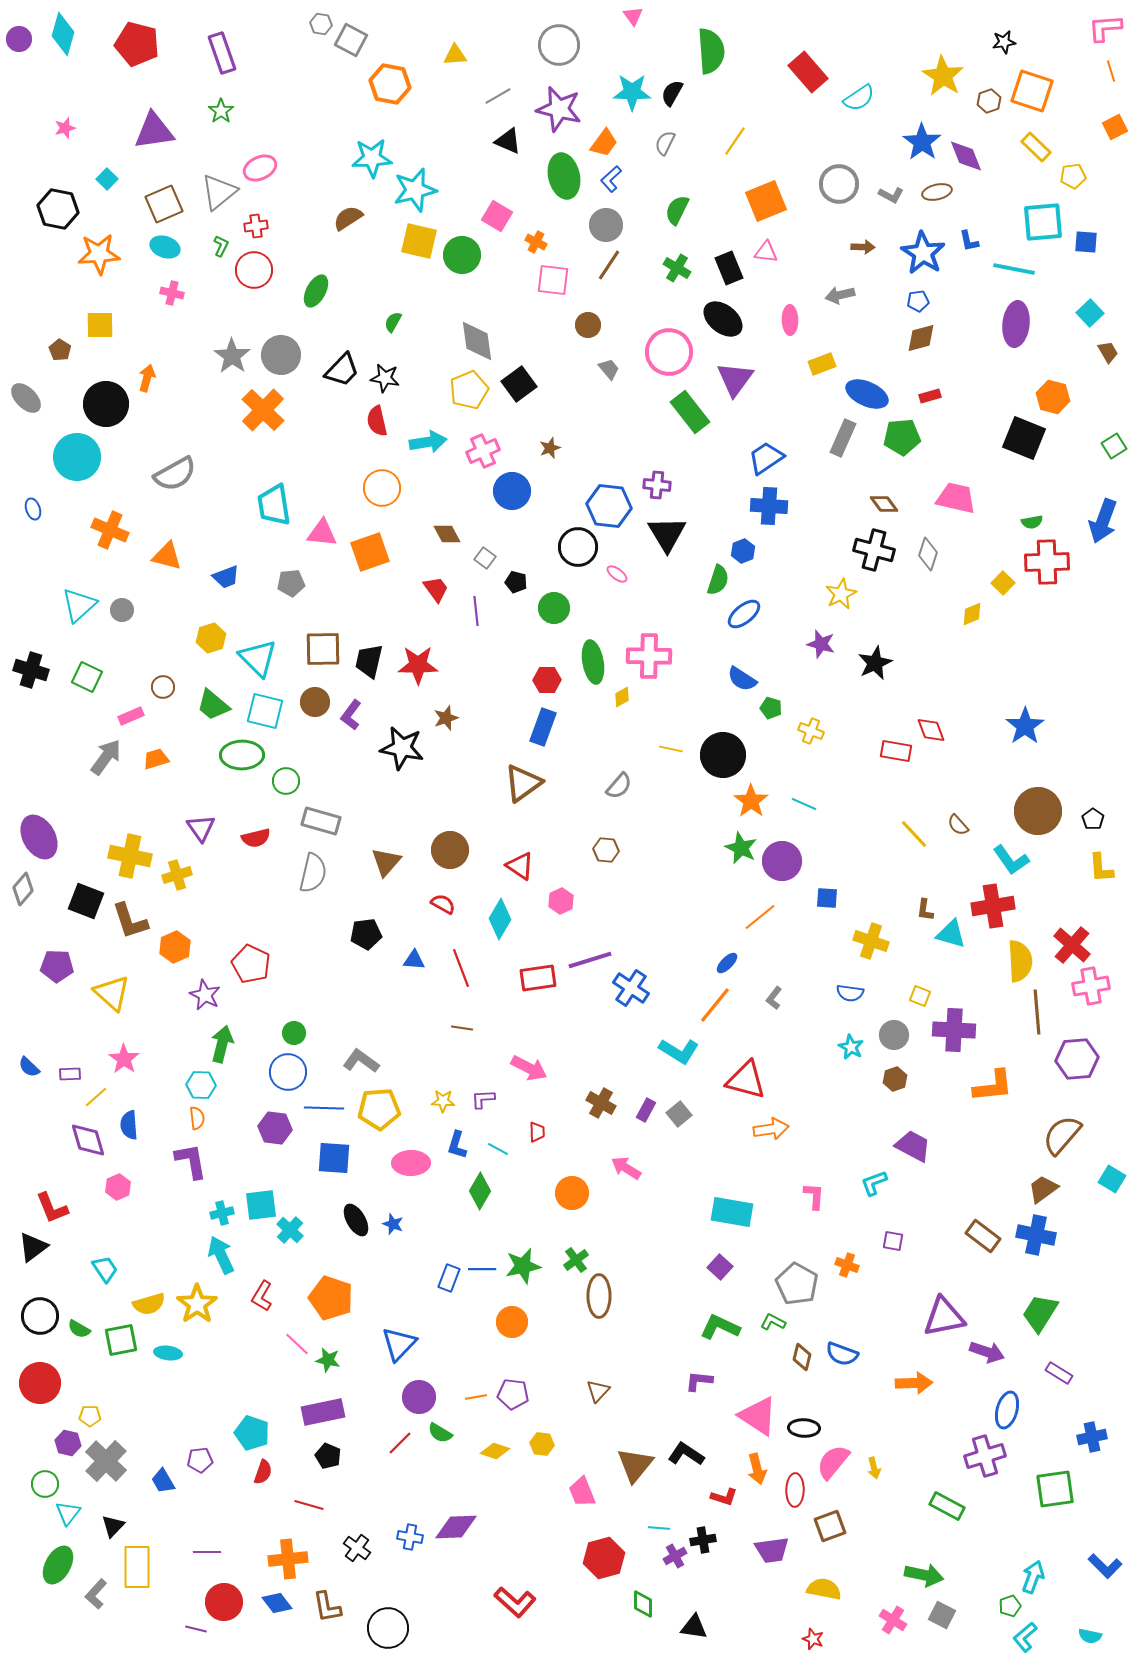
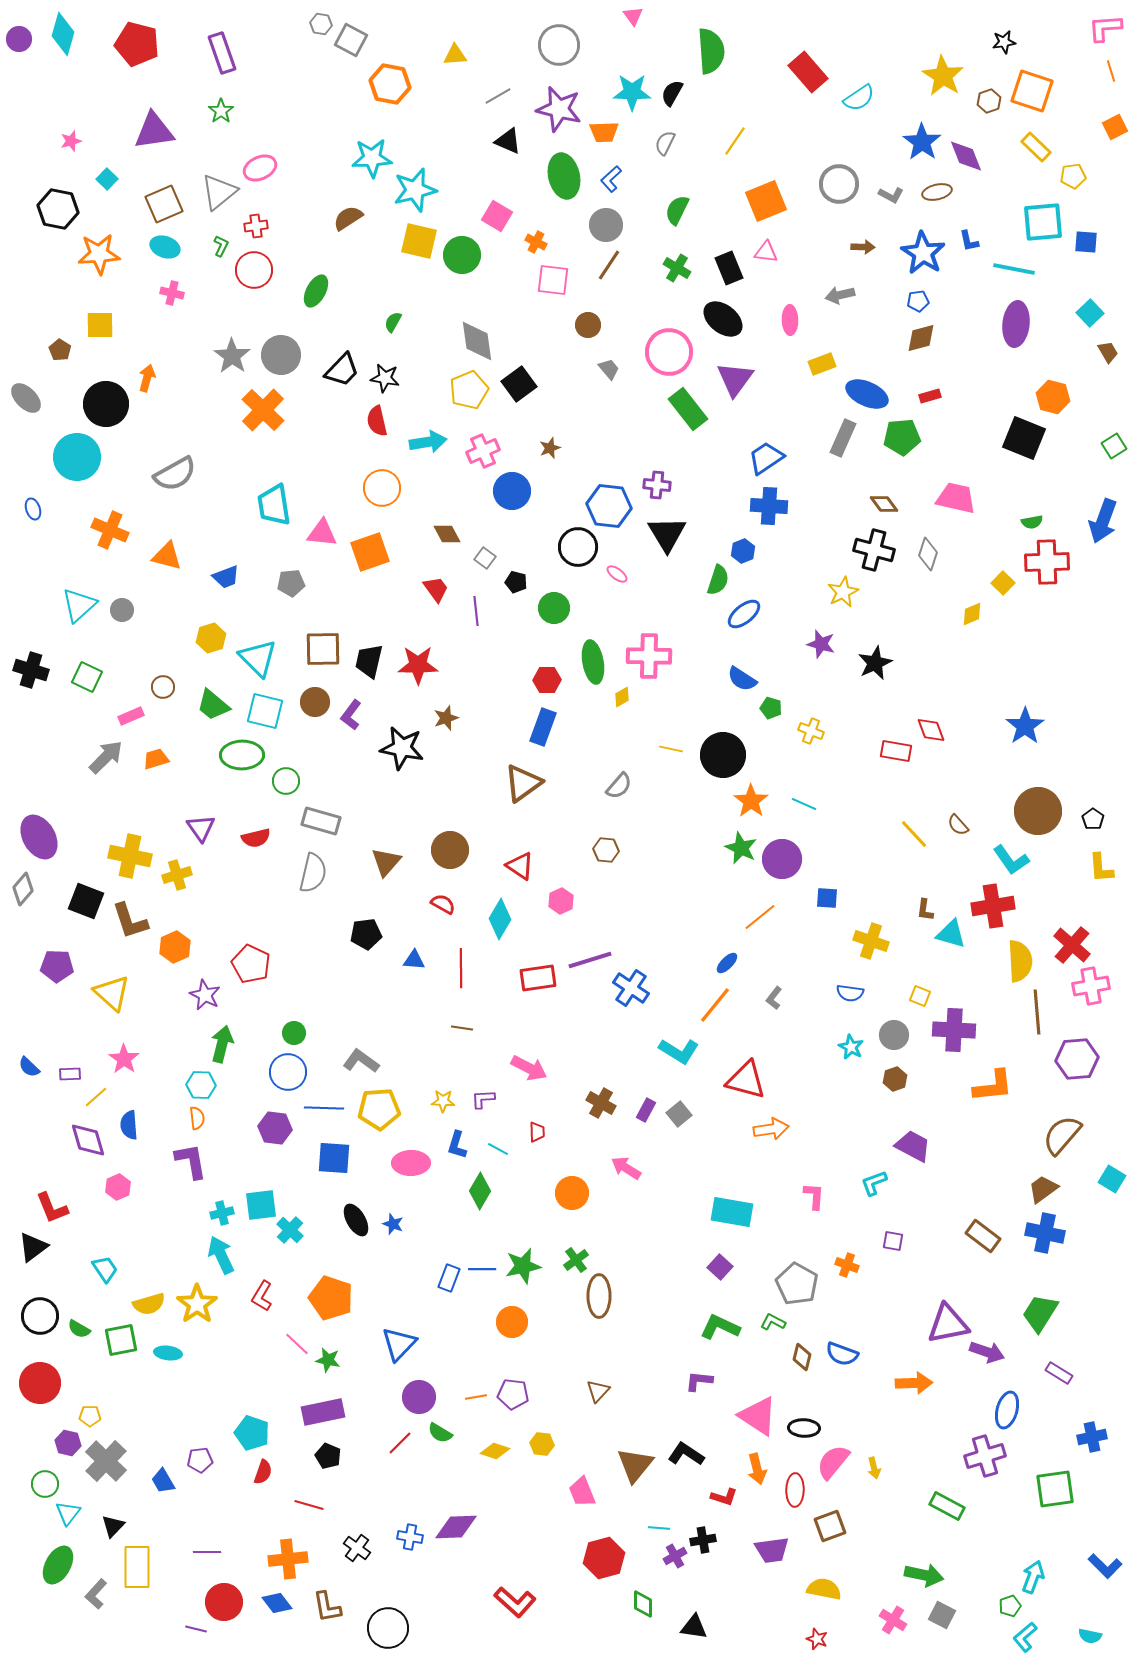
pink star at (65, 128): moved 6 px right, 13 px down
orange trapezoid at (604, 143): moved 11 px up; rotated 52 degrees clockwise
green rectangle at (690, 412): moved 2 px left, 3 px up
yellow star at (841, 594): moved 2 px right, 2 px up
gray arrow at (106, 757): rotated 9 degrees clockwise
purple circle at (782, 861): moved 2 px up
red line at (461, 968): rotated 21 degrees clockwise
blue cross at (1036, 1235): moved 9 px right, 2 px up
purple triangle at (944, 1317): moved 4 px right, 7 px down
red star at (813, 1639): moved 4 px right
